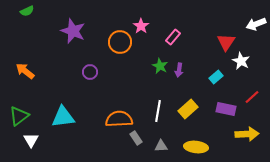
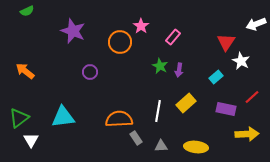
yellow rectangle: moved 2 px left, 6 px up
green triangle: moved 2 px down
